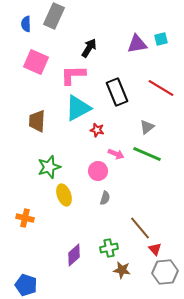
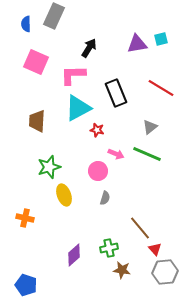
black rectangle: moved 1 px left, 1 px down
gray triangle: moved 3 px right
